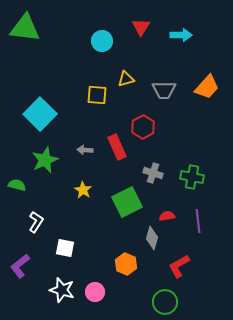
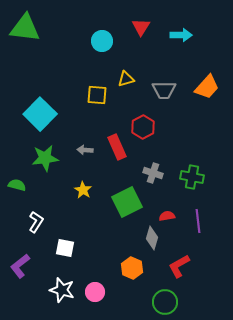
green star: moved 2 px up; rotated 16 degrees clockwise
orange hexagon: moved 6 px right, 4 px down
